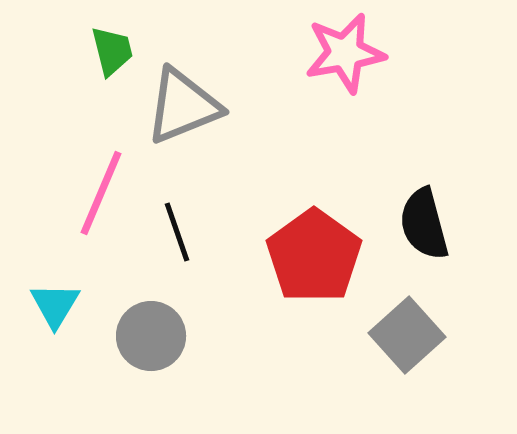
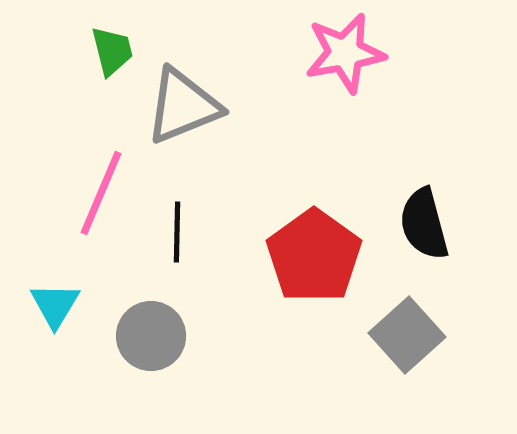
black line: rotated 20 degrees clockwise
